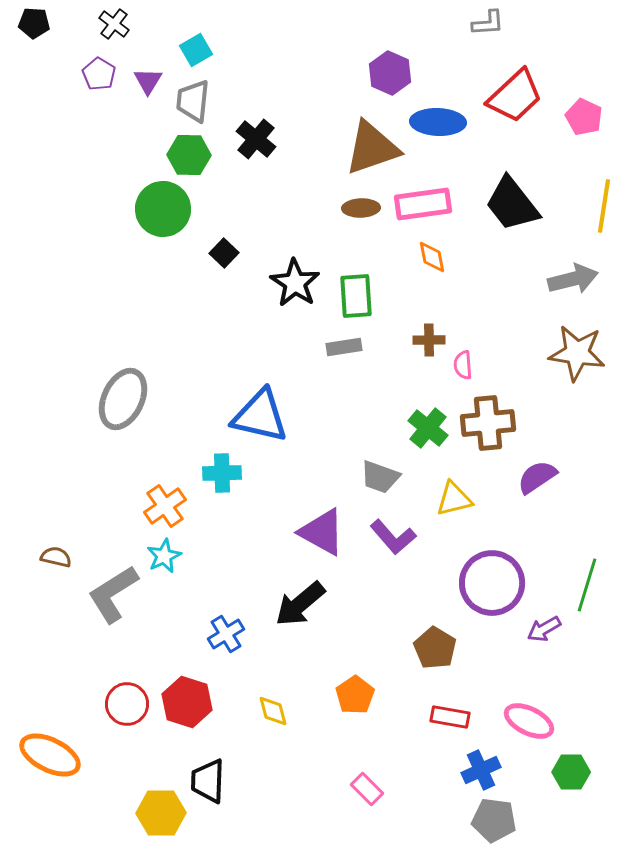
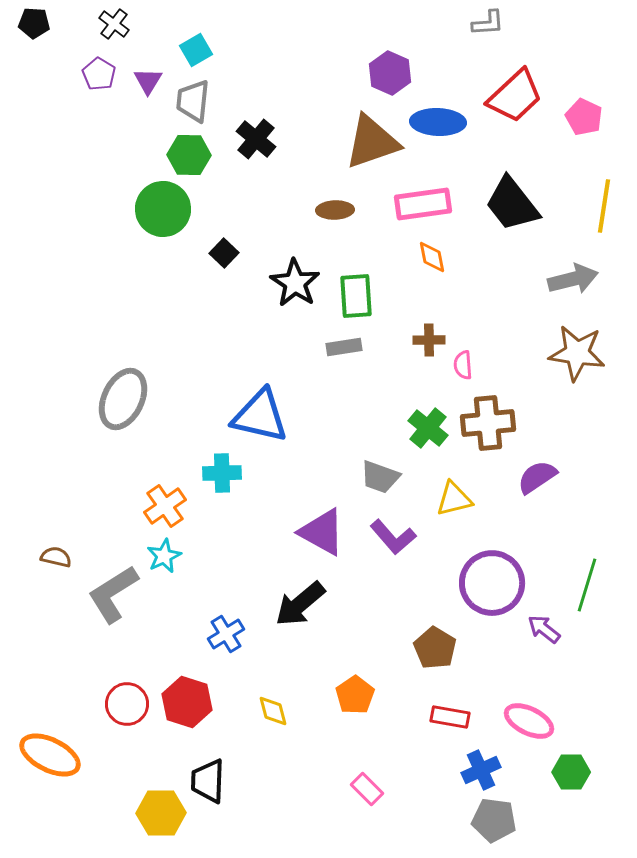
brown triangle at (372, 148): moved 6 px up
brown ellipse at (361, 208): moved 26 px left, 2 px down
purple arrow at (544, 629): rotated 68 degrees clockwise
